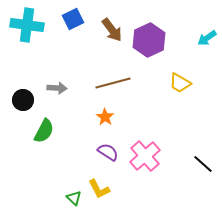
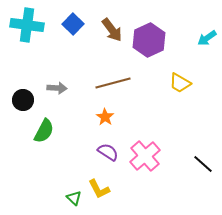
blue square: moved 5 px down; rotated 20 degrees counterclockwise
